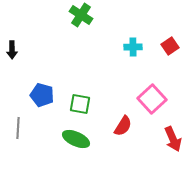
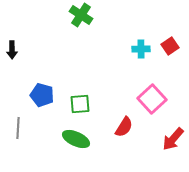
cyan cross: moved 8 px right, 2 px down
green square: rotated 15 degrees counterclockwise
red semicircle: moved 1 px right, 1 px down
red arrow: rotated 65 degrees clockwise
